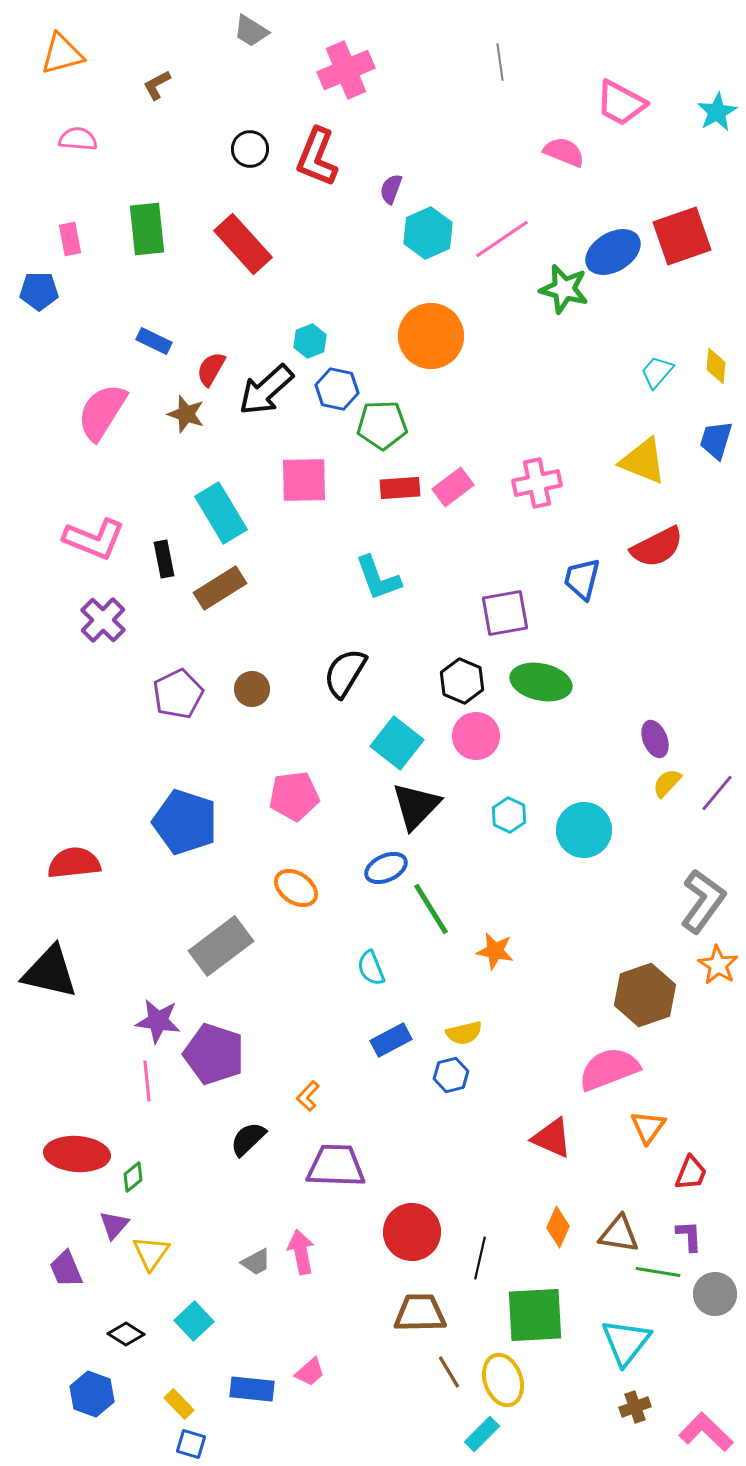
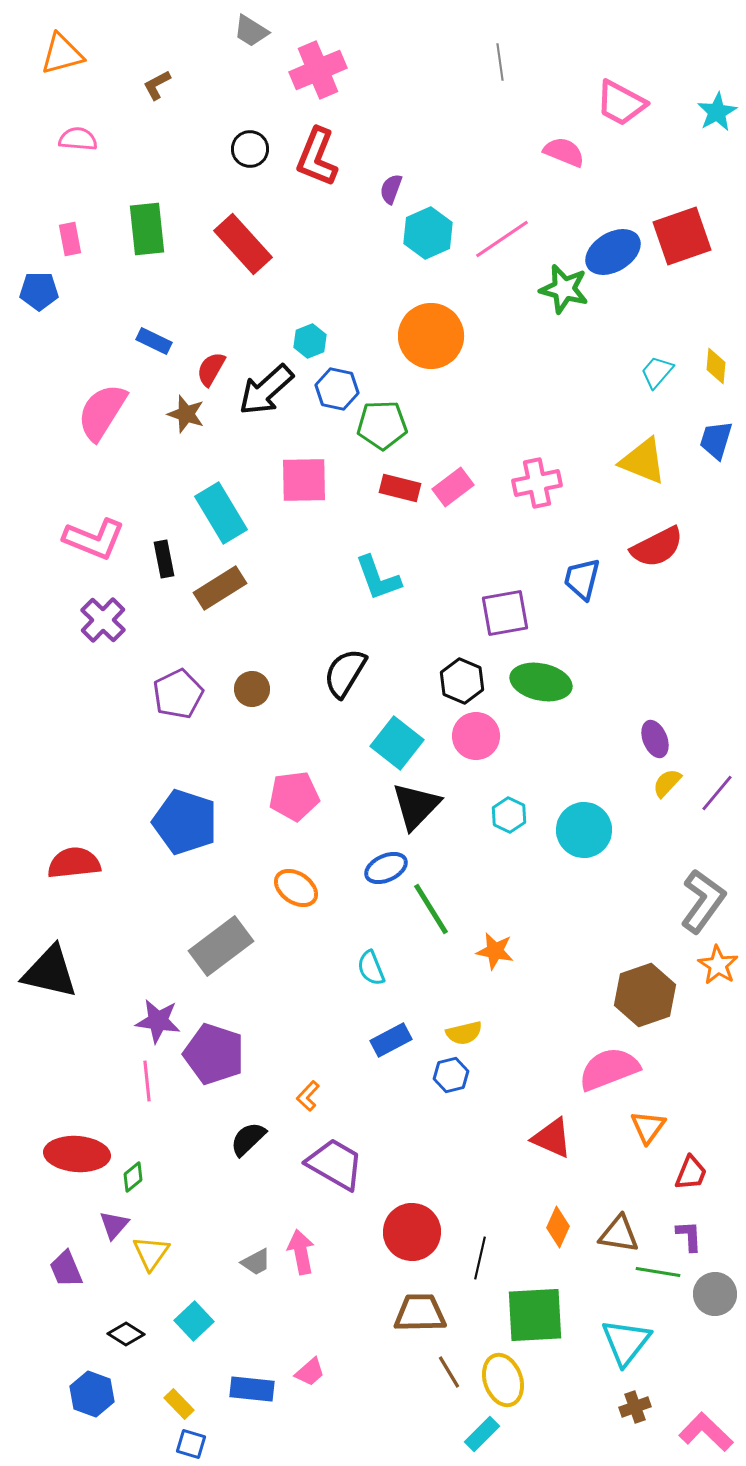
pink cross at (346, 70): moved 28 px left
red rectangle at (400, 488): rotated 18 degrees clockwise
purple trapezoid at (336, 1166): moved 1 px left, 2 px up; rotated 28 degrees clockwise
